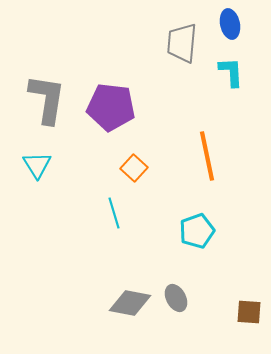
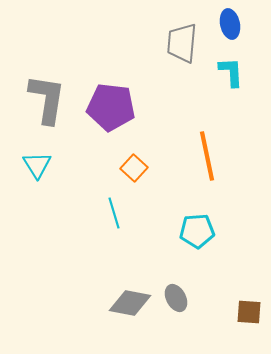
cyan pentagon: rotated 16 degrees clockwise
